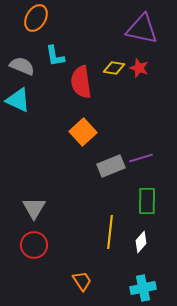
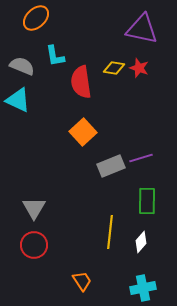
orange ellipse: rotated 16 degrees clockwise
